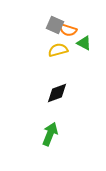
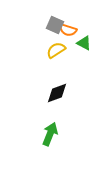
yellow semicircle: moved 2 px left; rotated 18 degrees counterclockwise
